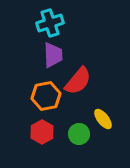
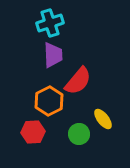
orange hexagon: moved 3 px right, 5 px down; rotated 16 degrees counterclockwise
red hexagon: moved 9 px left; rotated 25 degrees clockwise
